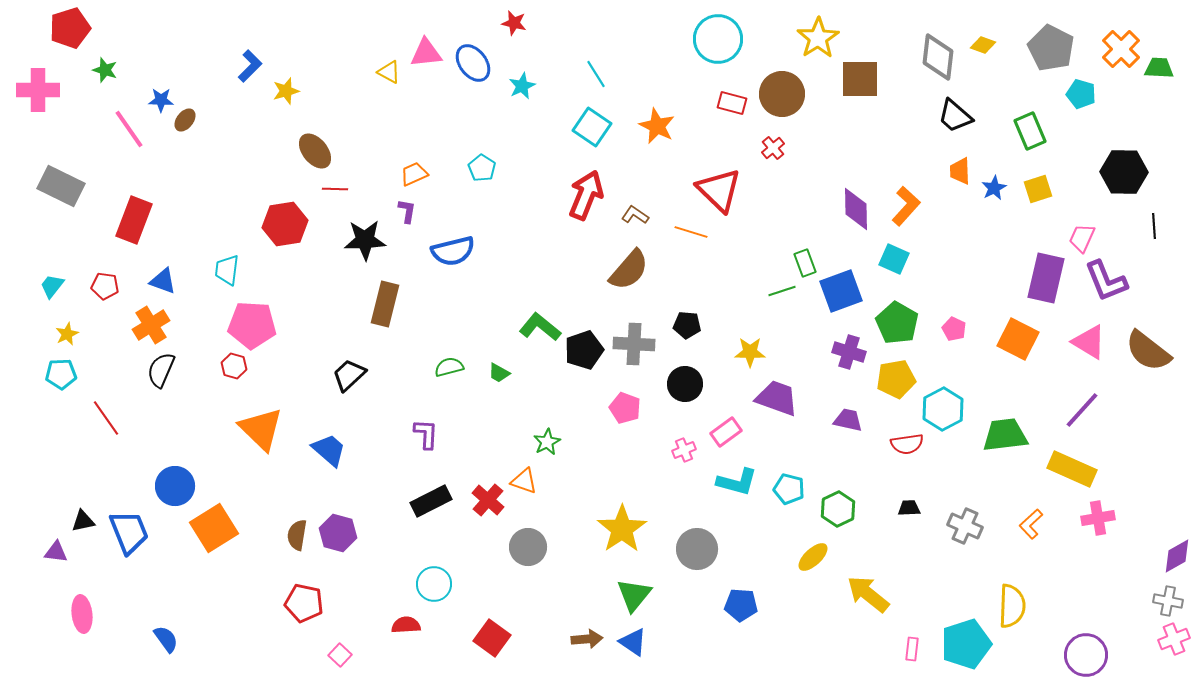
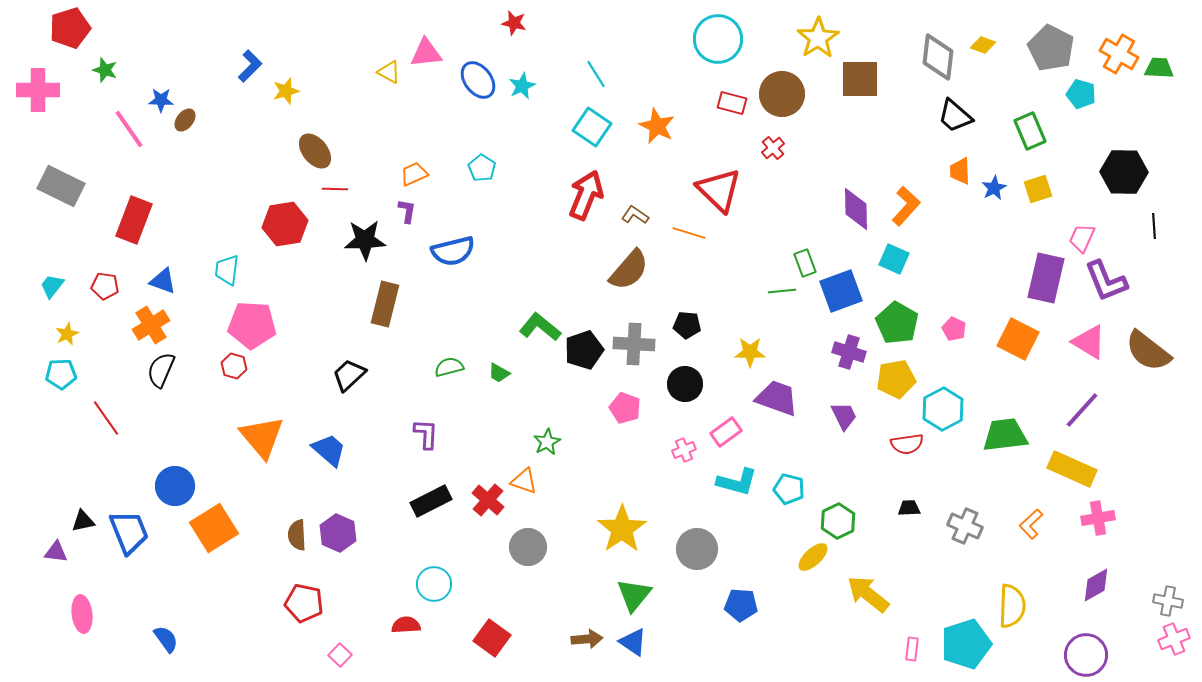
orange cross at (1121, 49): moved 2 px left, 5 px down; rotated 15 degrees counterclockwise
blue ellipse at (473, 63): moved 5 px right, 17 px down
orange line at (691, 232): moved 2 px left, 1 px down
green line at (782, 291): rotated 12 degrees clockwise
purple trapezoid at (848, 420): moved 4 px left, 4 px up; rotated 52 degrees clockwise
orange triangle at (261, 429): moved 1 px right, 8 px down; rotated 6 degrees clockwise
green hexagon at (838, 509): moved 12 px down
purple hexagon at (338, 533): rotated 9 degrees clockwise
brown semicircle at (297, 535): rotated 12 degrees counterclockwise
purple diamond at (1177, 556): moved 81 px left, 29 px down
